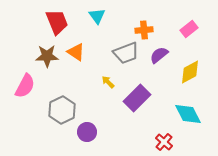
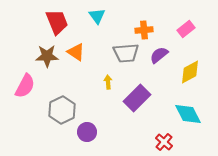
pink rectangle: moved 3 px left
gray trapezoid: rotated 16 degrees clockwise
yellow arrow: rotated 40 degrees clockwise
